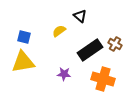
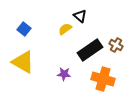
yellow semicircle: moved 6 px right, 2 px up
blue square: moved 8 px up; rotated 24 degrees clockwise
brown cross: moved 1 px right, 1 px down
yellow triangle: rotated 40 degrees clockwise
